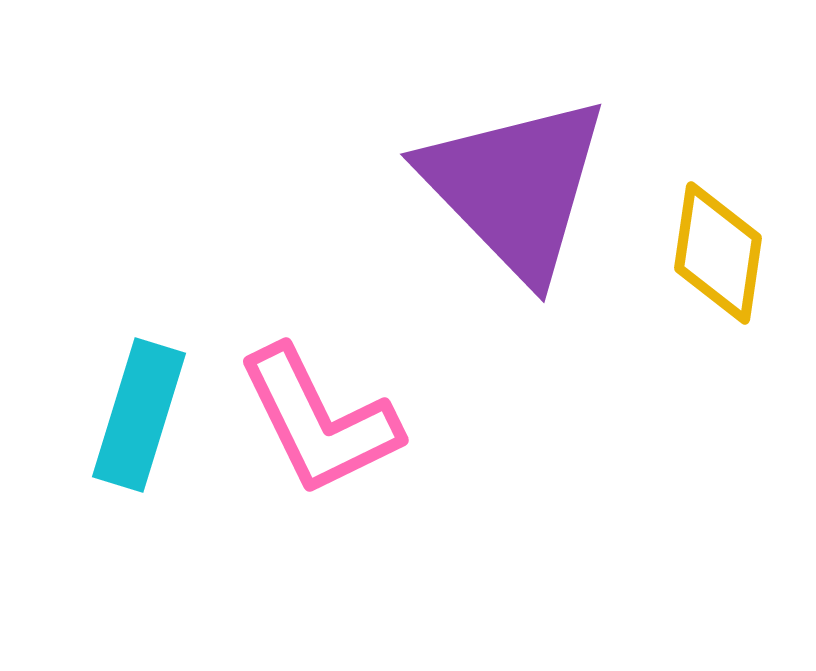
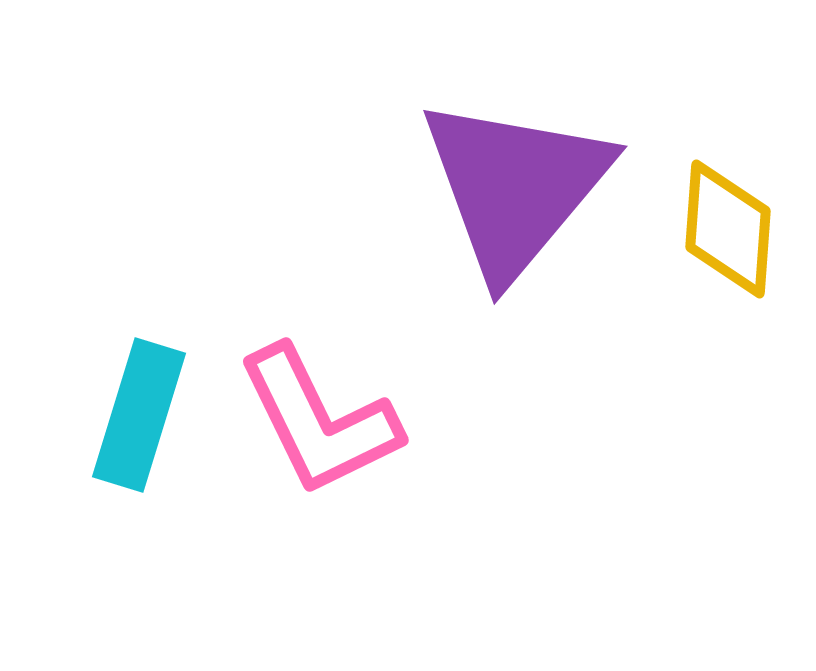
purple triangle: rotated 24 degrees clockwise
yellow diamond: moved 10 px right, 24 px up; rotated 4 degrees counterclockwise
